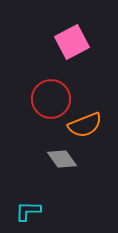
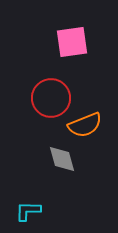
pink square: rotated 20 degrees clockwise
red circle: moved 1 px up
gray diamond: rotated 20 degrees clockwise
